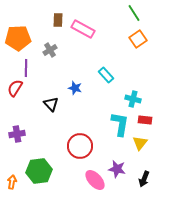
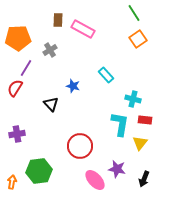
purple line: rotated 30 degrees clockwise
blue star: moved 2 px left, 2 px up
